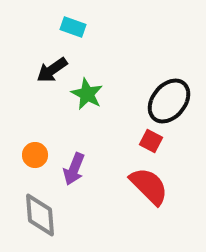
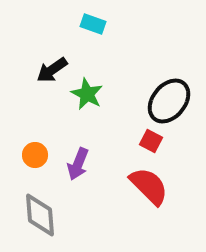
cyan rectangle: moved 20 px right, 3 px up
purple arrow: moved 4 px right, 5 px up
